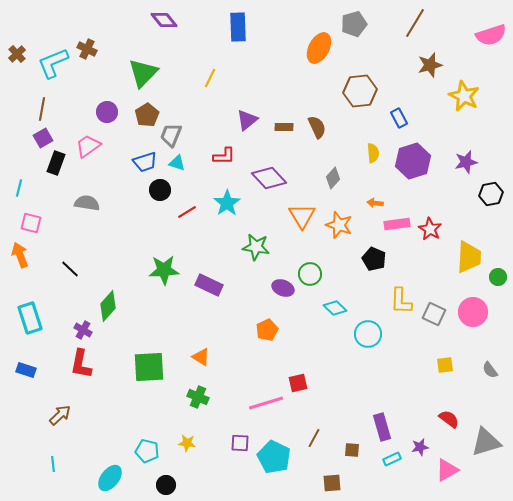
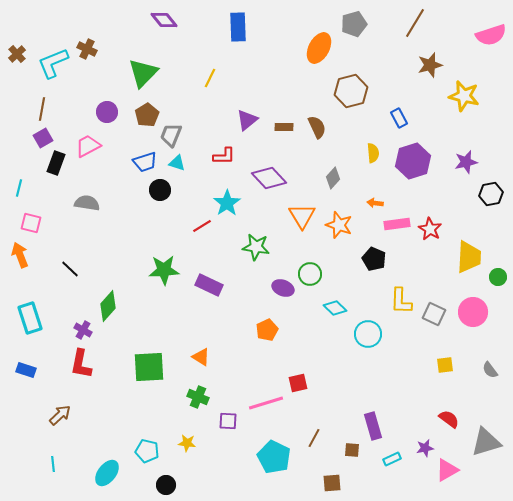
brown hexagon at (360, 91): moved 9 px left; rotated 8 degrees counterclockwise
yellow star at (464, 96): rotated 12 degrees counterclockwise
pink trapezoid at (88, 146): rotated 8 degrees clockwise
red line at (187, 212): moved 15 px right, 14 px down
purple rectangle at (382, 427): moved 9 px left, 1 px up
purple square at (240, 443): moved 12 px left, 22 px up
purple star at (420, 447): moved 5 px right, 1 px down
cyan ellipse at (110, 478): moved 3 px left, 5 px up
